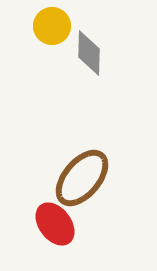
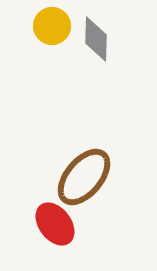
gray diamond: moved 7 px right, 14 px up
brown ellipse: moved 2 px right, 1 px up
